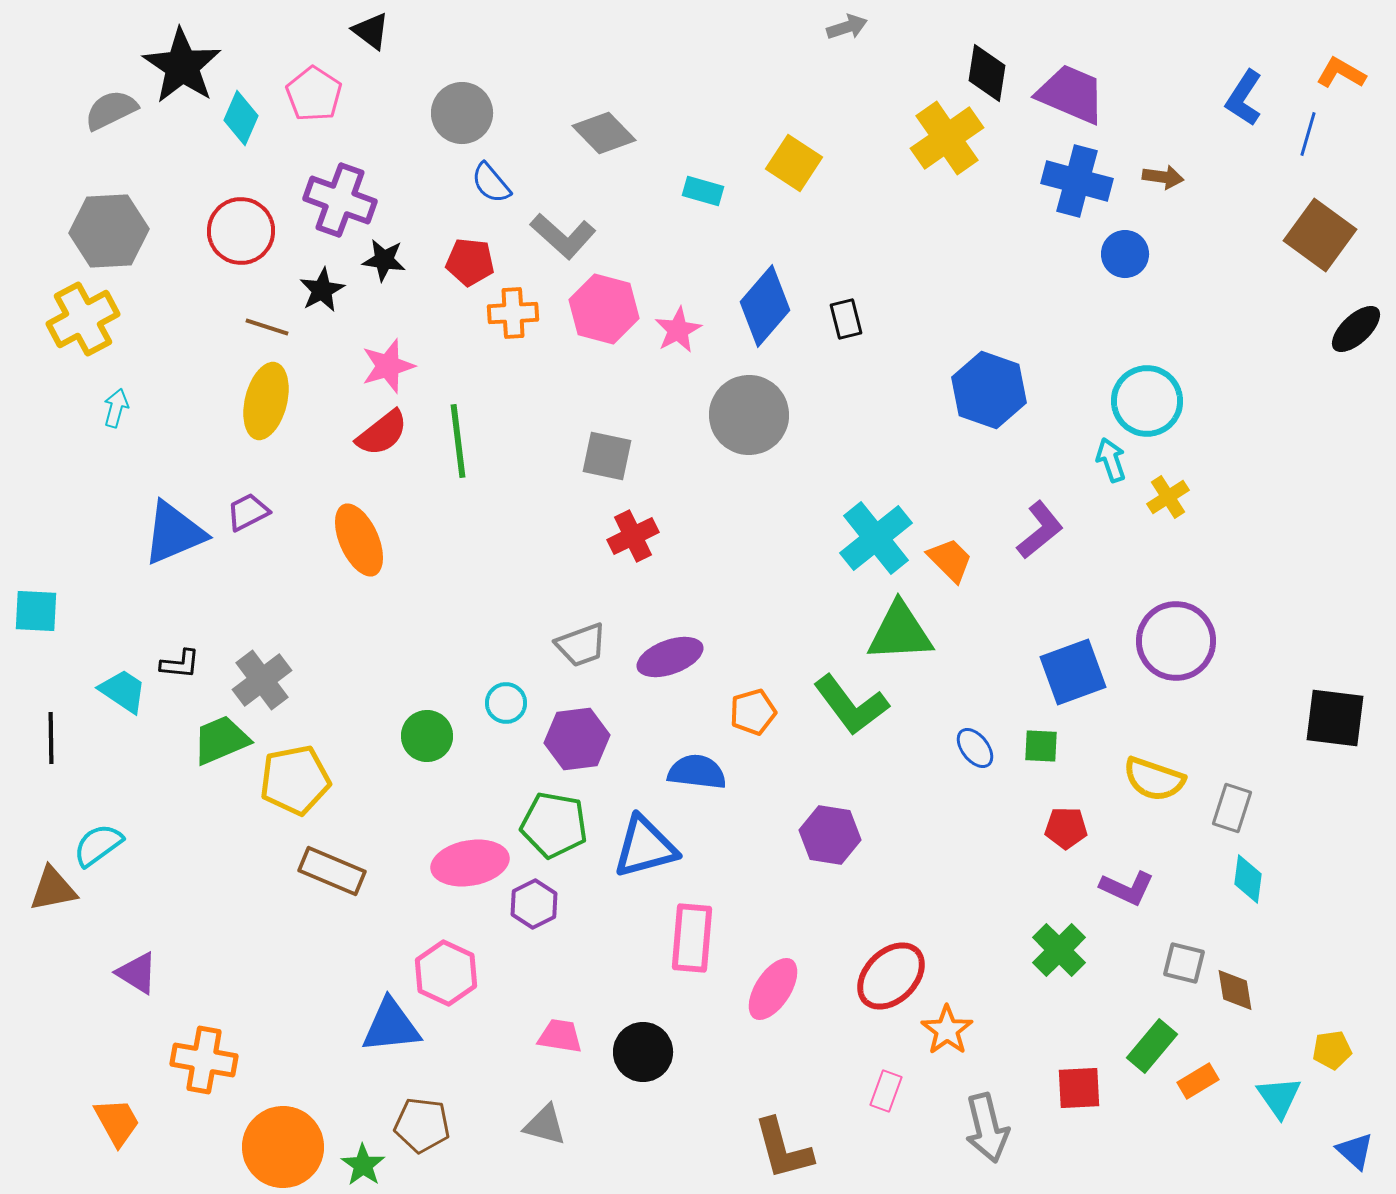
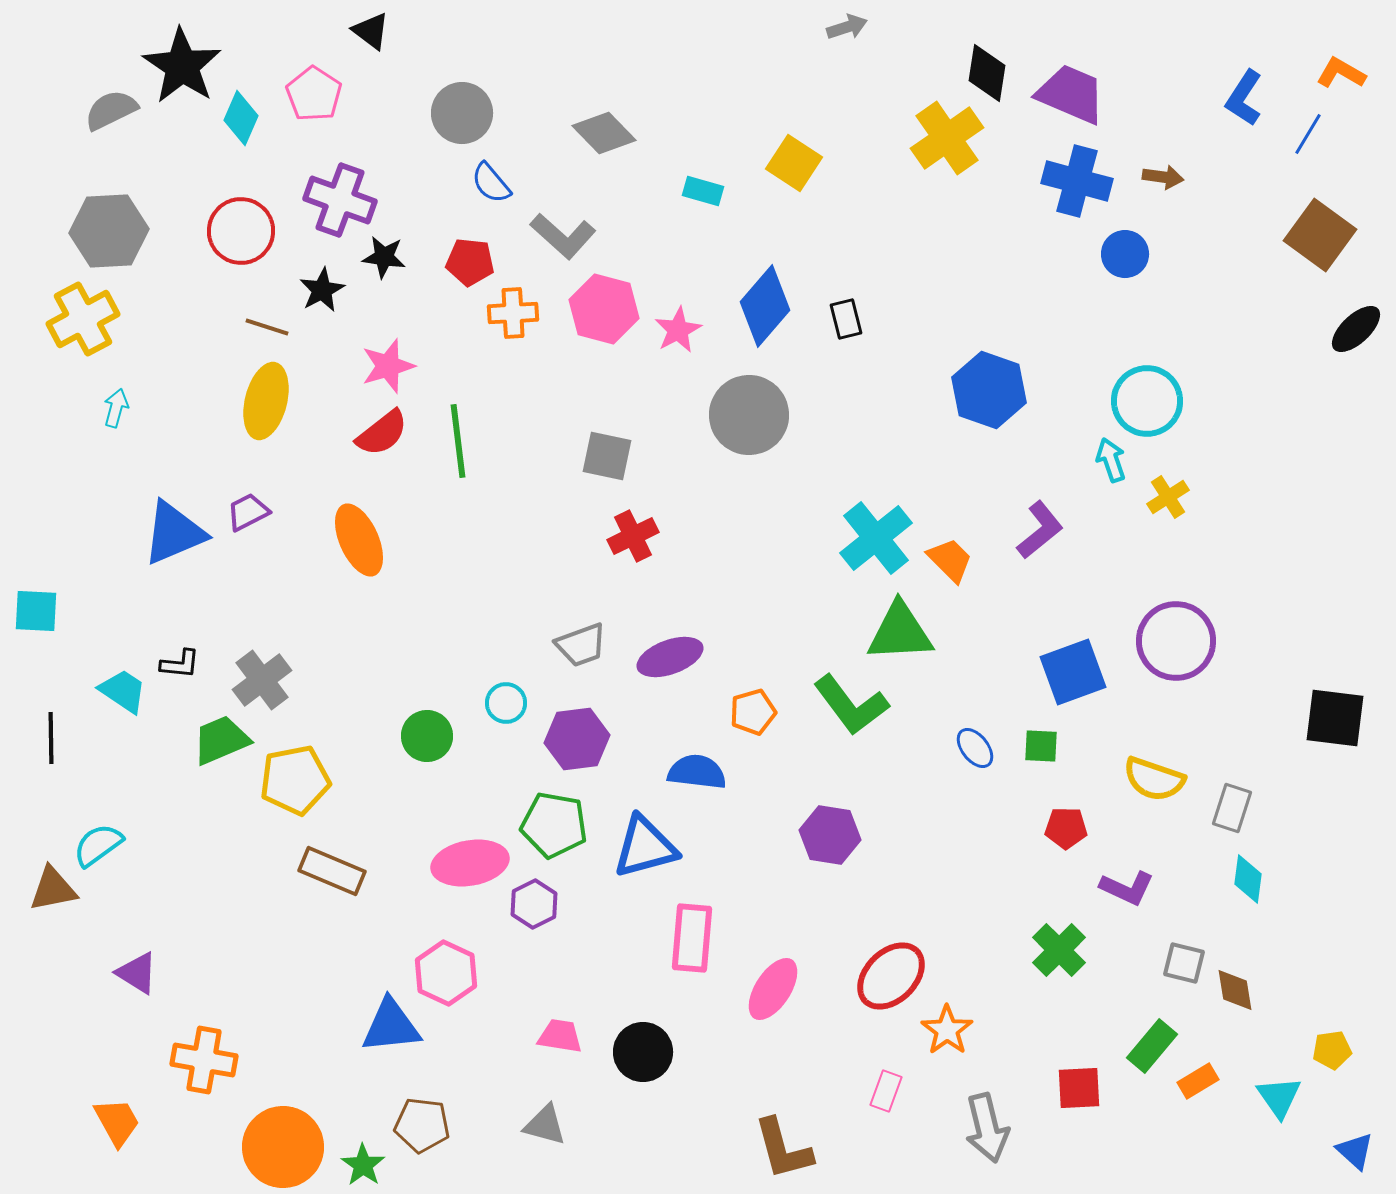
blue line at (1308, 134): rotated 15 degrees clockwise
black star at (384, 260): moved 3 px up
